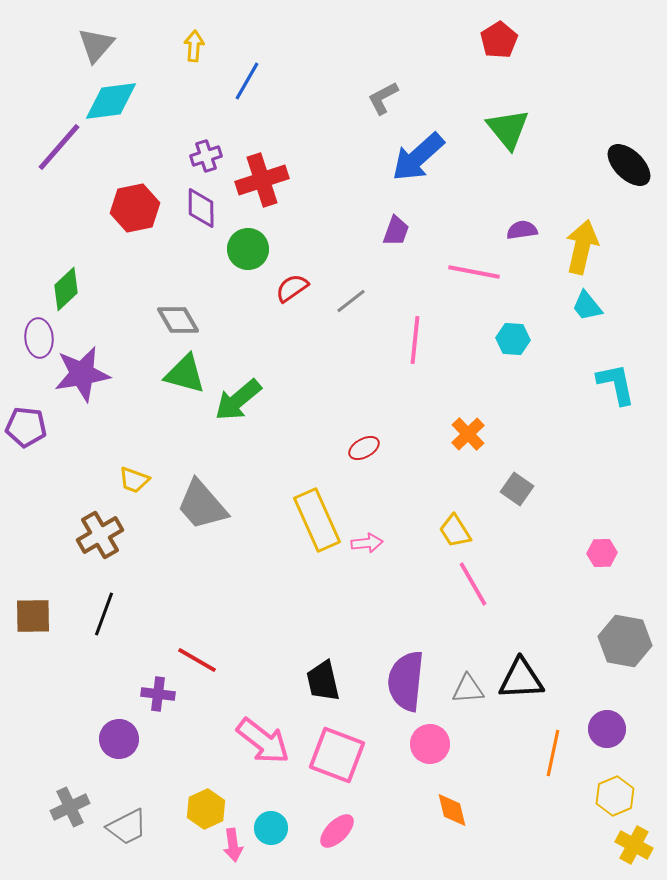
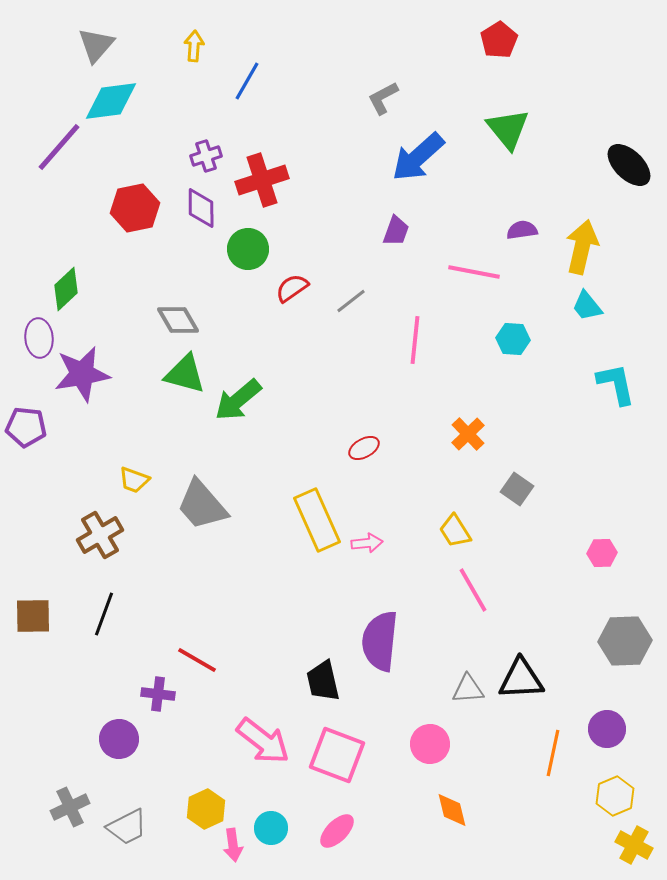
pink line at (473, 584): moved 6 px down
gray hexagon at (625, 641): rotated 12 degrees counterclockwise
purple semicircle at (406, 681): moved 26 px left, 40 px up
